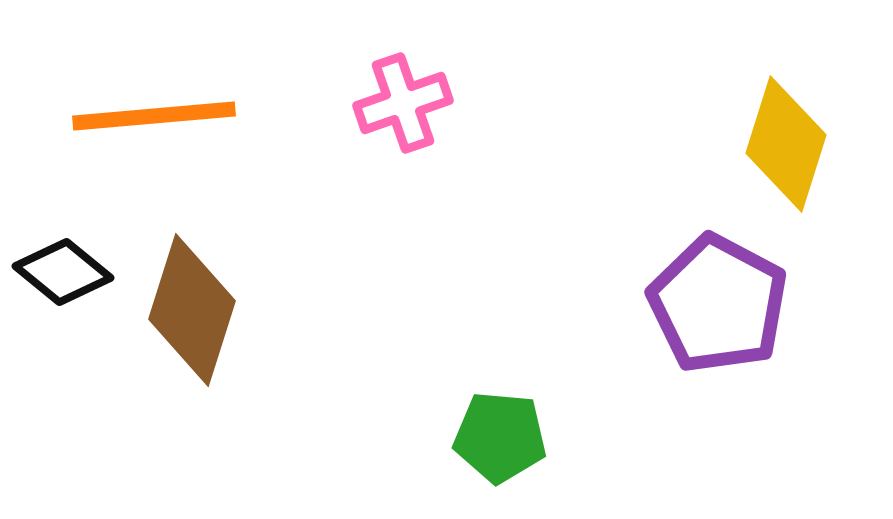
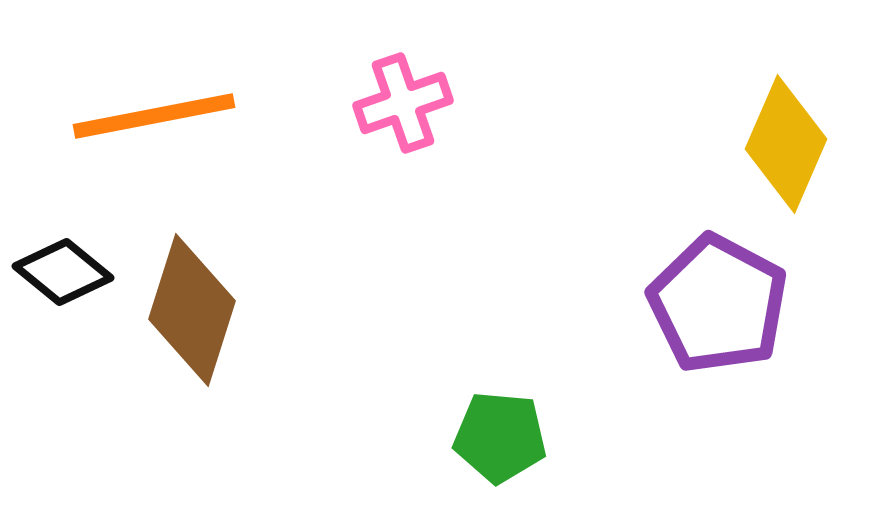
orange line: rotated 6 degrees counterclockwise
yellow diamond: rotated 6 degrees clockwise
